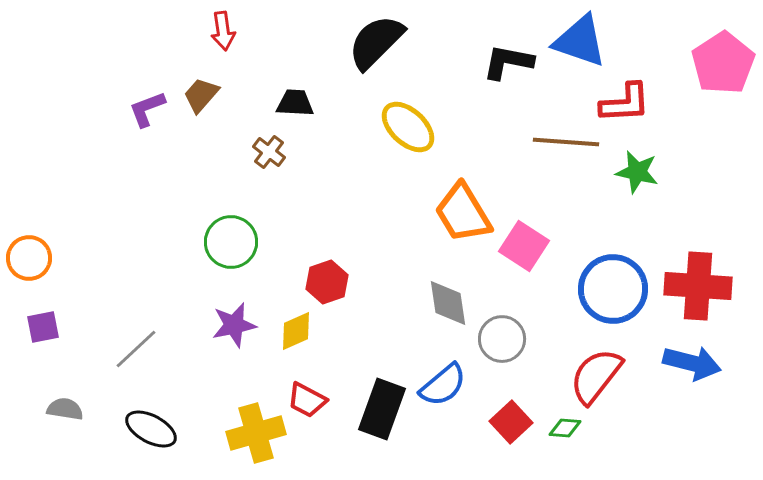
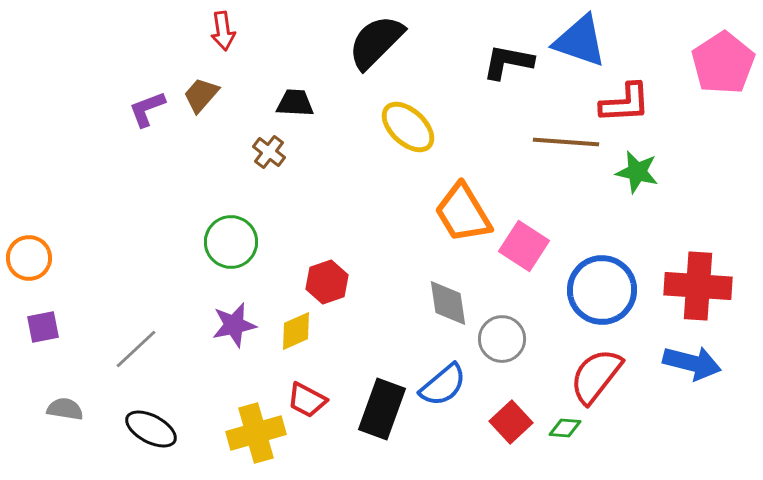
blue circle: moved 11 px left, 1 px down
